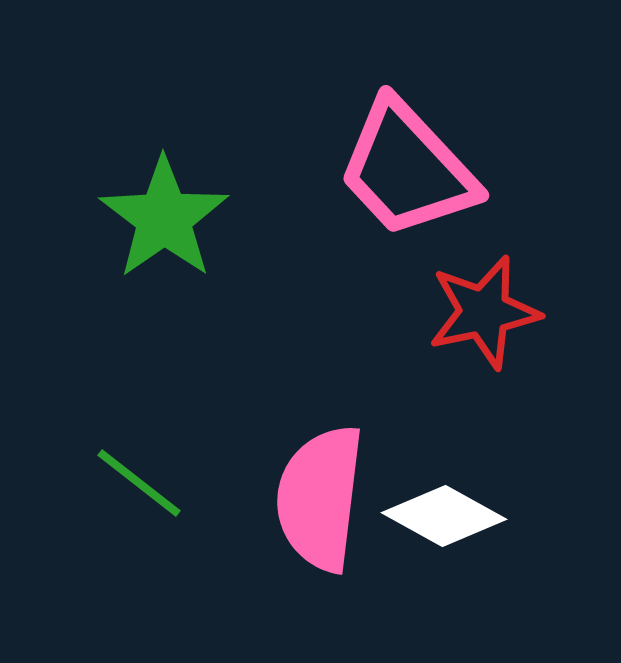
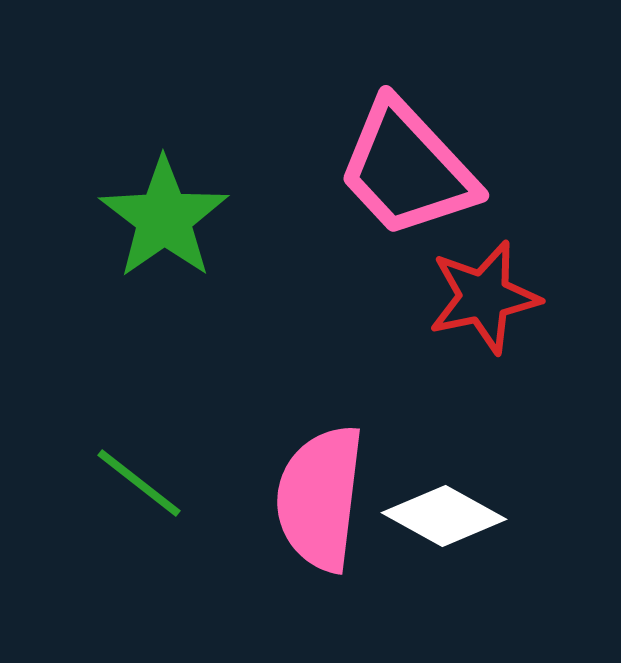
red star: moved 15 px up
